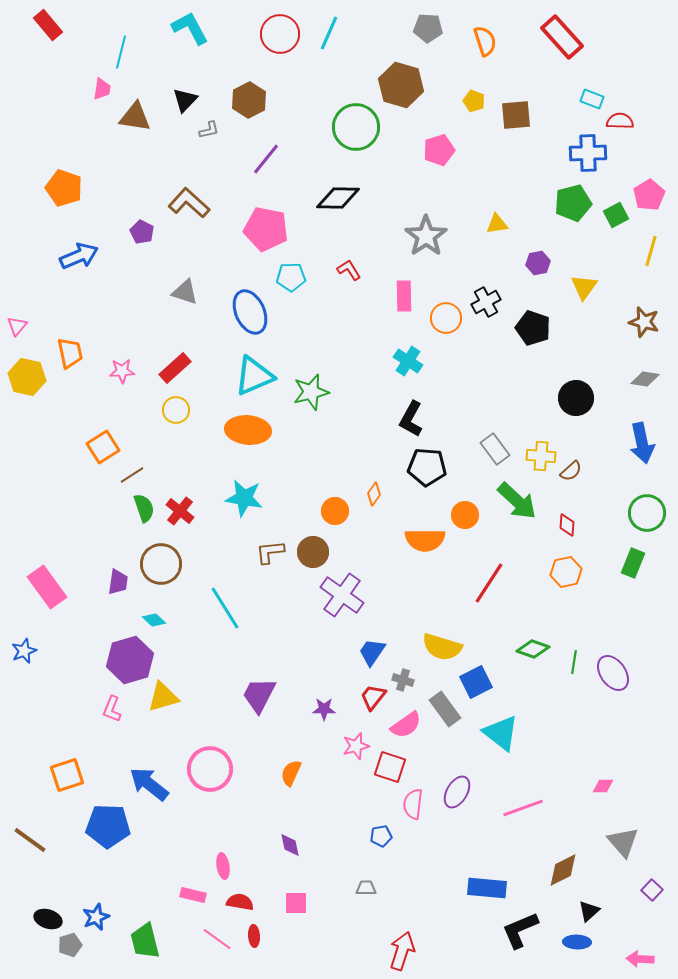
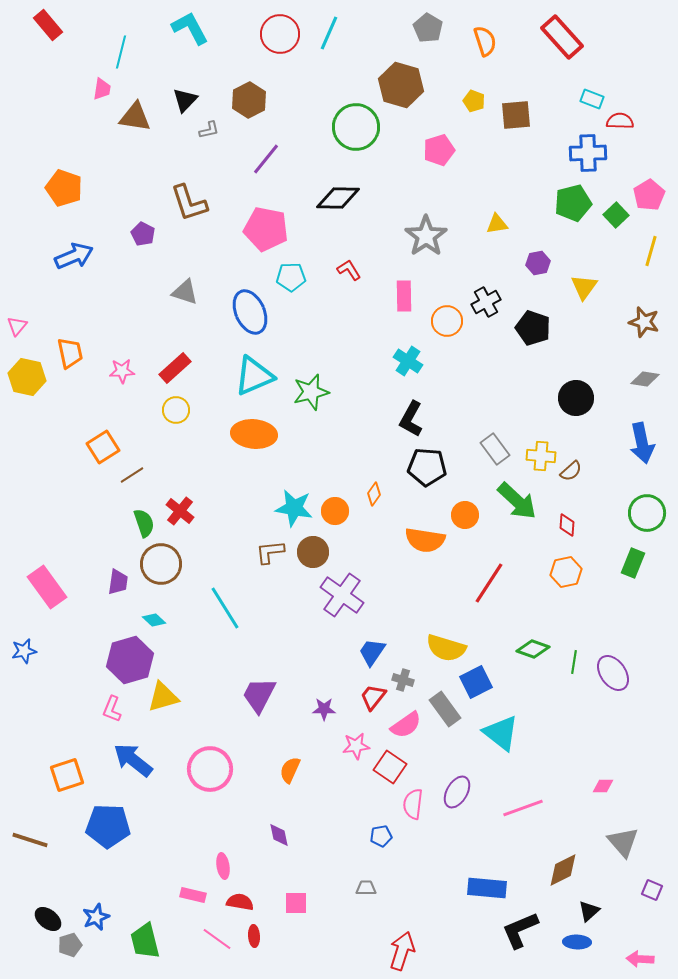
gray pentagon at (428, 28): rotated 28 degrees clockwise
brown L-shape at (189, 203): rotated 150 degrees counterclockwise
green square at (616, 215): rotated 15 degrees counterclockwise
purple pentagon at (142, 232): moved 1 px right, 2 px down
blue arrow at (79, 256): moved 5 px left
orange circle at (446, 318): moved 1 px right, 3 px down
orange ellipse at (248, 430): moved 6 px right, 4 px down
cyan star at (244, 498): moved 50 px right, 10 px down
green semicircle at (144, 508): moved 15 px down
orange semicircle at (425, 540): rotated 9 degrees clockwise
yellow semicircle at (442, 647): moved 4 px right, 1 px down
blue star at (24, 651): rotated 10 degrees clockwise
pink star at (356, 746): rotated 8 degrees clockwise
red square at (390, 767): rotated 16 degrees clockwise
orange semicircle at (291, 773): moved 1 px left, 3 px up
blue arrow at (149, 784): moved 16 px left, 24 px up
brown line at (30, 840): rotated 18 degrees counterclockwise
purple diamond at (290, 845): moved 11 px left, 10 px up
purple square at (652, 890): rotated 20 degrees counterclockwise
black ellipse at (48, 919): rotated 20 degrees clockwise
